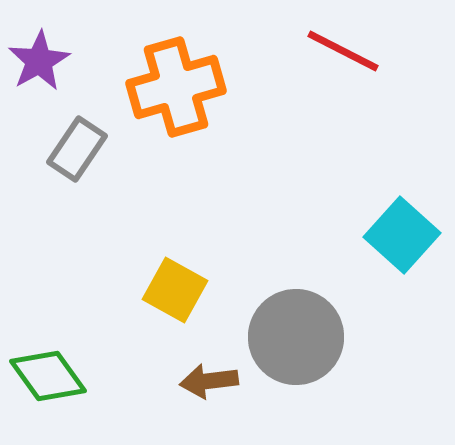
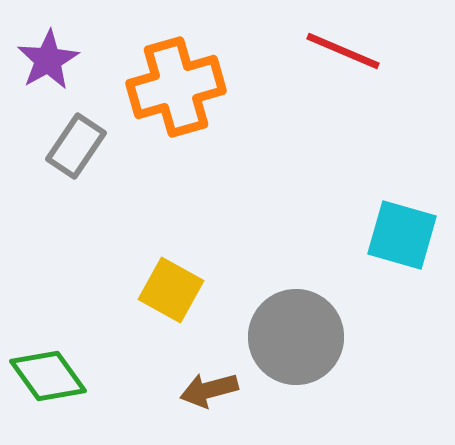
red line: rotated 4 degrees counterclockwise
purple star: moved 9 px right, 1 px up
gray rectangle: moved 1 px left, 3 px up
cyan square: rotated 26 degrees counterclockwise
yellow square: moved 4 px left
brown arrow: moved 9 px down; rotated 8 degrees counterclockwise
